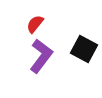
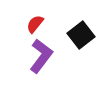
black square: moved 3 px left, 14 px up; rotated 24 degrees clockwise
